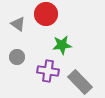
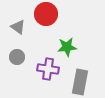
gray triangle: moved 3 px down
green star: moved 5 px right, 2 px down
purple cross: moved 2 px up
gray rectangle: rotated 55 degrees clockwise
